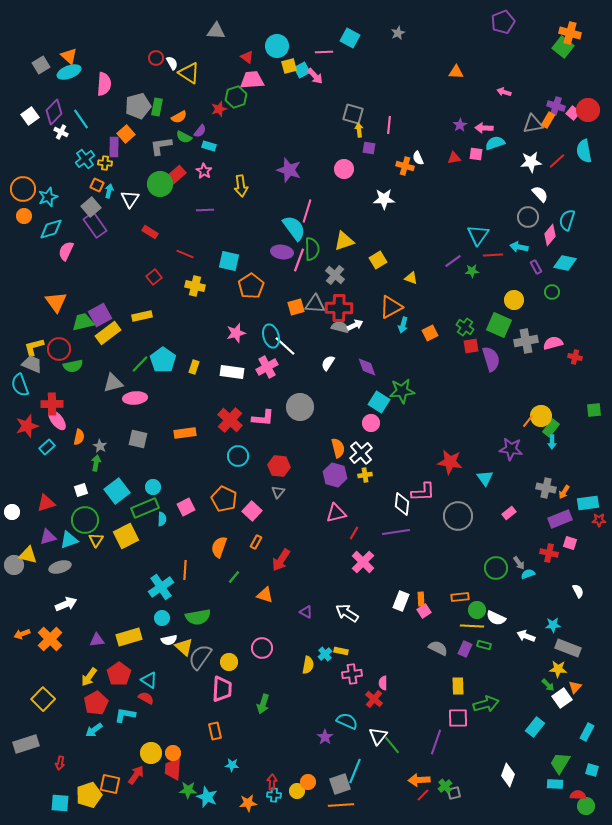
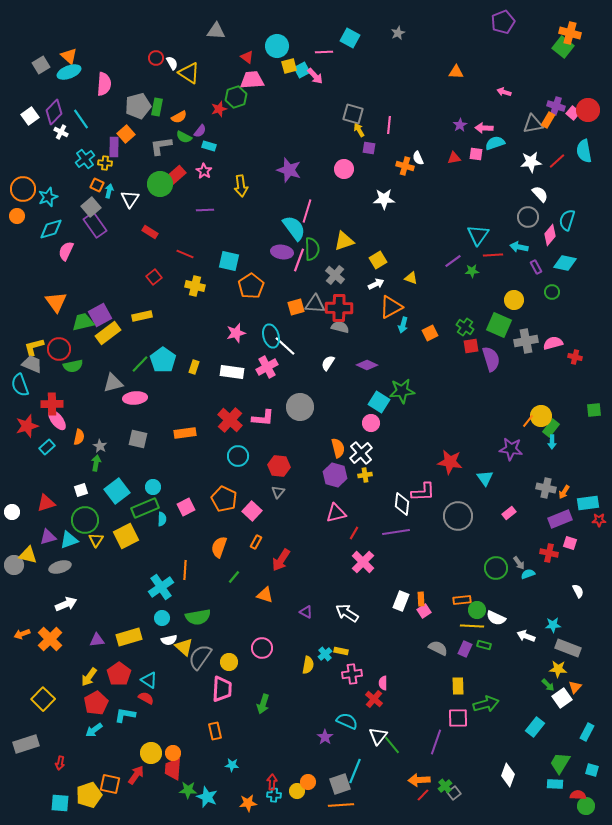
yellow arrow at (359, 130): rotated 24 degrees counterclockwise
orange circle at (24, 216): moved 7 px left
white arrow at (355, 325): moved 21 px right, 41 px up
purple diamond at (367, 367): moved 2 px up; rotated 45 degrees counterclockwise
orange rectangle at (460, 597): moved 2 px right, 3 px down
gray square at (454, 793): rotated 24 degrees counterclockwise
